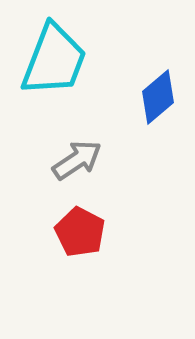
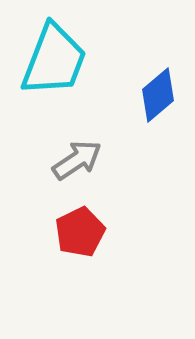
blue diamond: moved 2 px up
red pentagon: rotated 18 degrees clockwise
